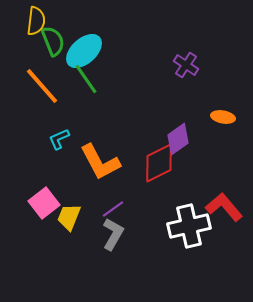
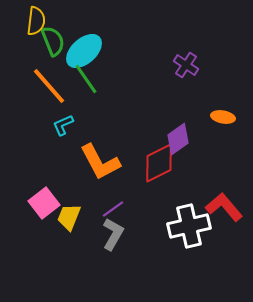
orange line: moved 7 px right
cyan L-shape: moved 4 px right, 14 px up
